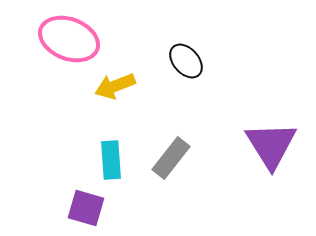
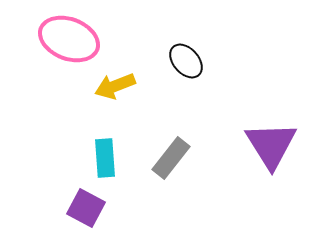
cyan rectangle: moved 6 px left, 2 px up
purple square: rotated 12 degrees clockwise
